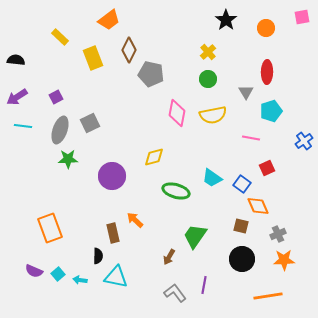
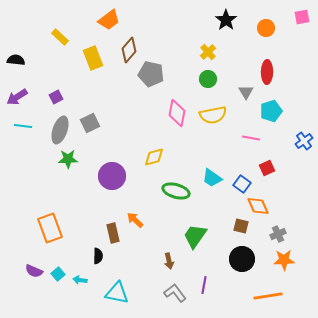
brown diamond at (129, 50): rotated 15 degrees clockwise
brown arrow at (169, 257): moved 4 px down; rotated 42 degrees counterclockwise
cyan triangle at (116, 277): moved 1 px right, 16 px down
